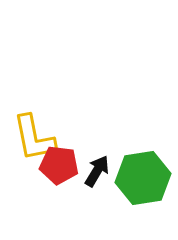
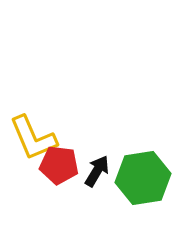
yellow L-shape: moved 1 px left; rotated 12 degrees counterclockwise
